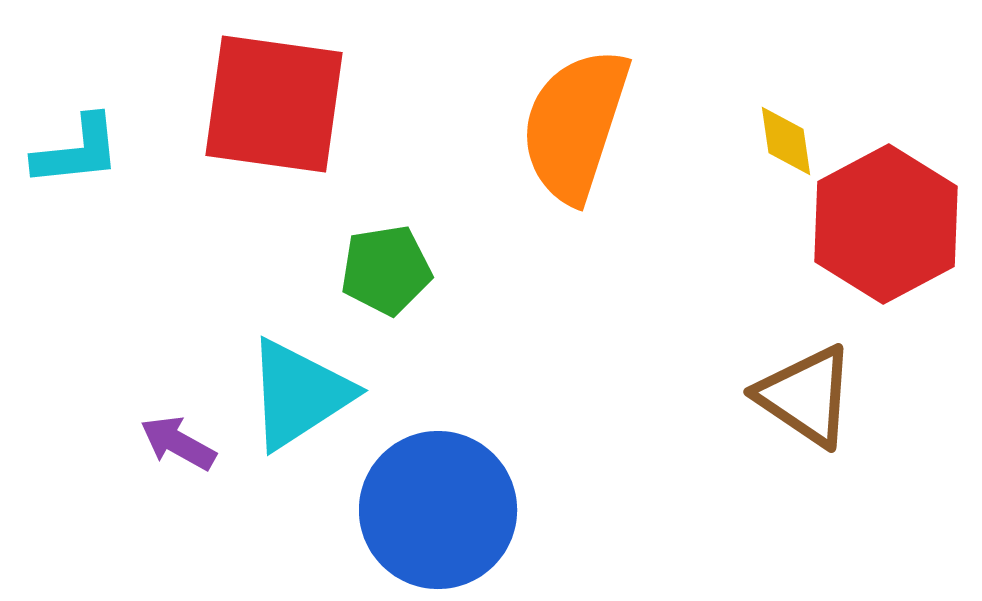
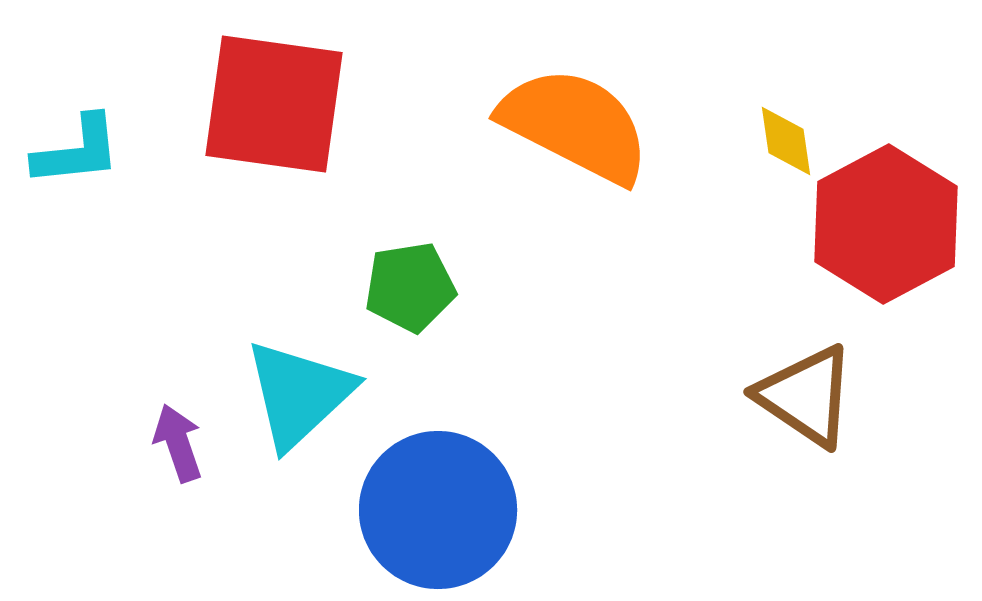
orange semicircle: rotated 99 degrees clockwise
green pentagon: moved 24 px right, 17 px down
cyan triangle: rotated 10 degrees counterclockwise
purple arrow: rotated 42 degrees clockwise
